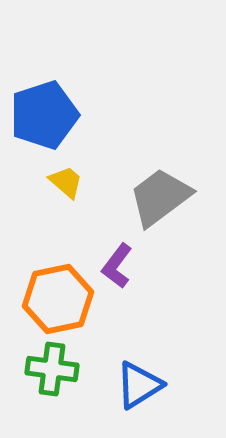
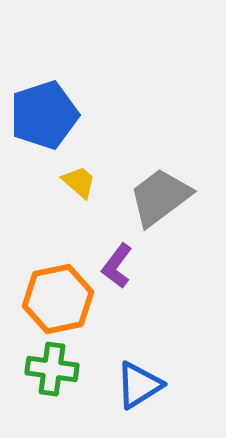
yellow trapezoid: moved 13 px right
